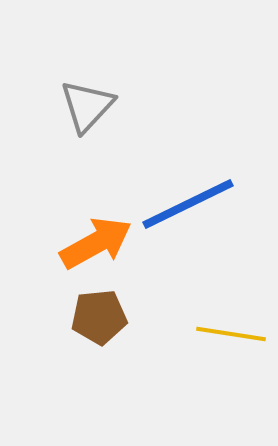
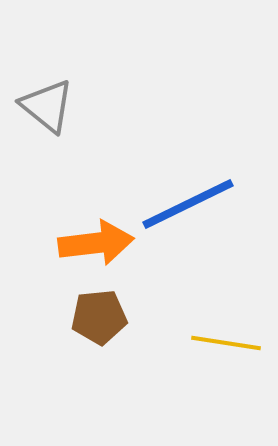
gray triangle: moved 40 px left; rotated 34 degrees counterclockwise
orange arrow: rotated 22 degrees clockwise
yellow line: moved 5 px left, 9 px down
